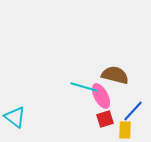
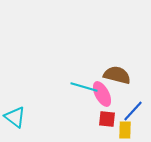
brown semicircle: moved 2 px right
pink ellipse: moved 1 px right, 2 px up
red square: moved 2 px right; rotated 24 degrees clockwise
